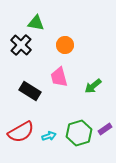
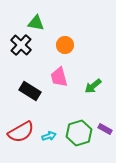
purple rectangle: rotated 64 degrees clockwise
